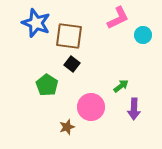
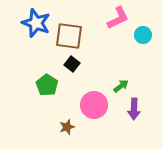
pink circle: moved 3 px right, 2 px up
